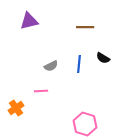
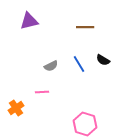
black semicircle: moved 2 px down
blue line: rotated 36 degrees counterclockwise
pink line: moved 1 px right, 1 px down
